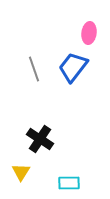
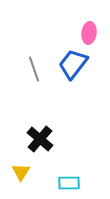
blue trapezoid: moved 3 px up
black cross: rotated 8 degrees clockwise
